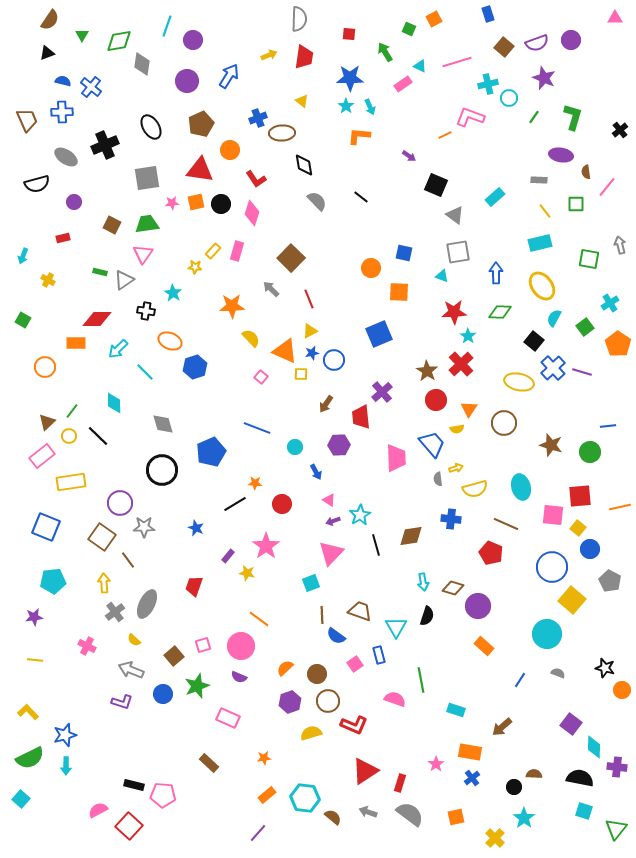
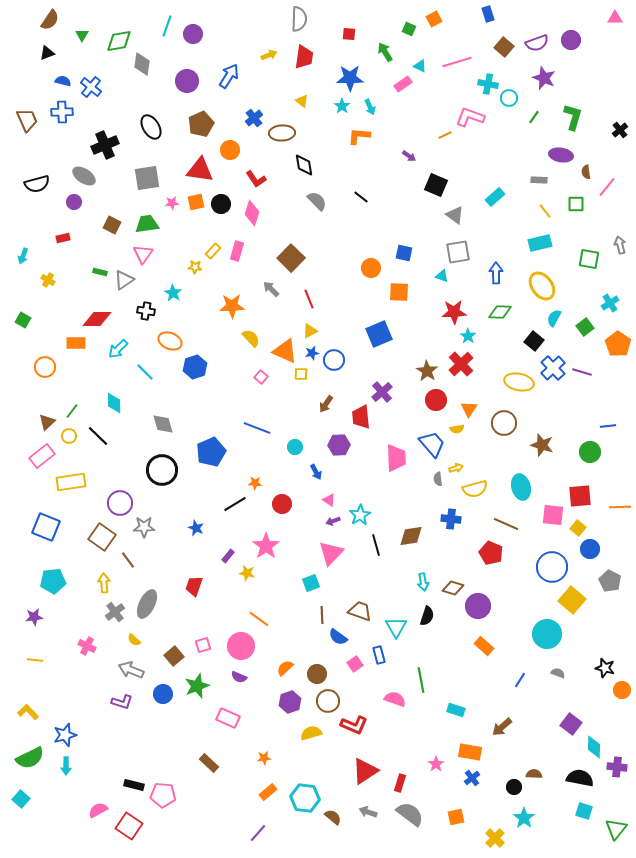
purple circle at (193, 40): moved 6 px up
cyan cross at (488, 84): rotated 24 degrees clockwise
cyan star at (346, 106): moved 4 px left
blue cross at (258, 118): moved 4 px left; rotated 18 degrees counterclockwise
gray ellipse at (66, 157): moved 18 px right, 19 px down
brown star at (551, 445): moved 9 px left
orange line at (620, 507): rotated 10 degrees clockwise
blue semicircle at (336, 636): moved 2 px right, 1 px down
orange rectangle at (267, 795): moved 1 px right, 3 px up
red square at (129, 826): rotated 8 degrees counterclockwise
